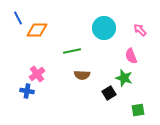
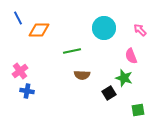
orange diamond: moved 2 px right
pink cross: moved 17 px left, 3 px up
